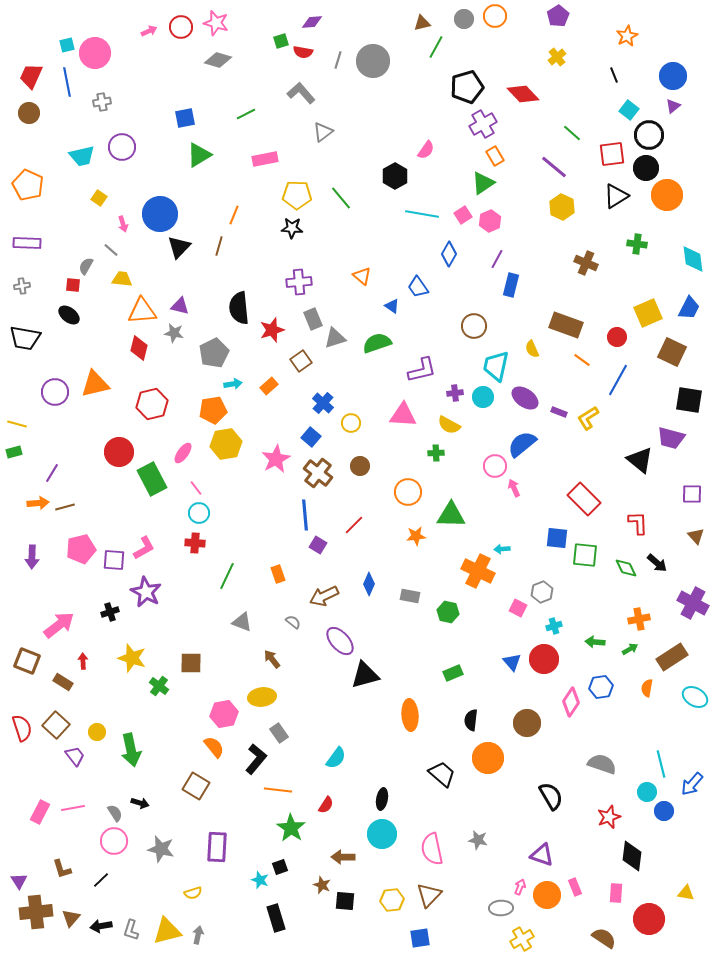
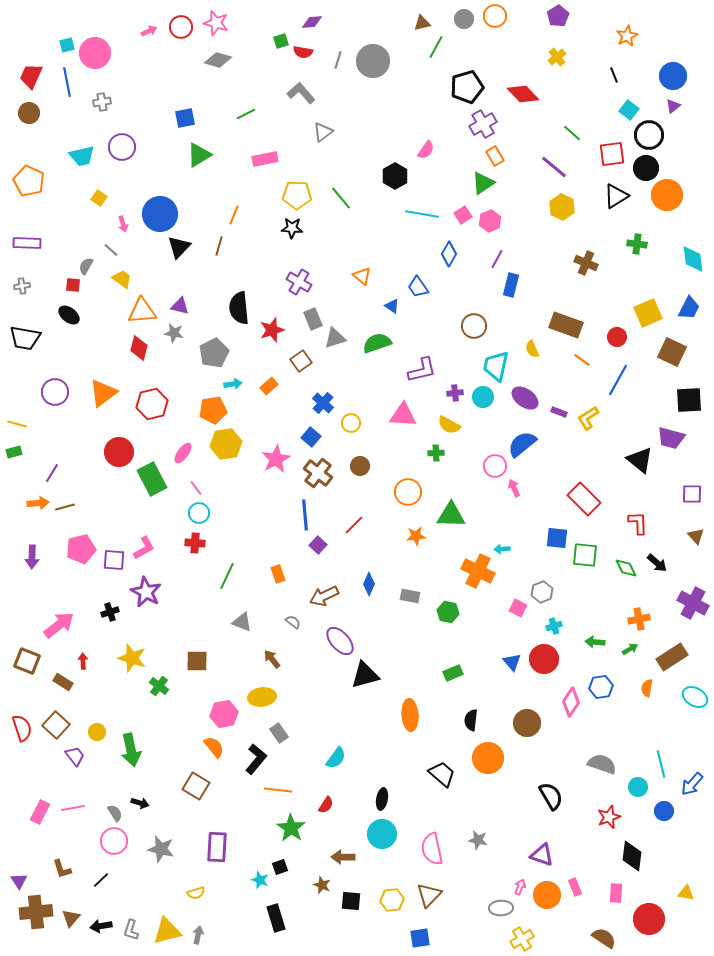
orange pentagon at (28, 185): moved 1 px right, 4 px up
yellow trapezoid at (122, 279): rotated 30 degrees clockwise
purple cross at (299, 282): rotated 35 degrees clockwise
orange triangle at (95, 384): moved 8 px right, 9 px down; rotated 24 degrees counterclockwise
black square at (689, 400): rotated 12 degrees counterclockwise
purple square at (318, 545): rotated 12 degrees clockwise
brown square at (191, 663): moved 6 px right, 2 px up
cyan circle at (647, 792): moved 9 px left, 5 px up
yellow semicircle at (193, 893): moved 3 px right
black square at (345, 901): moved 6 px right
